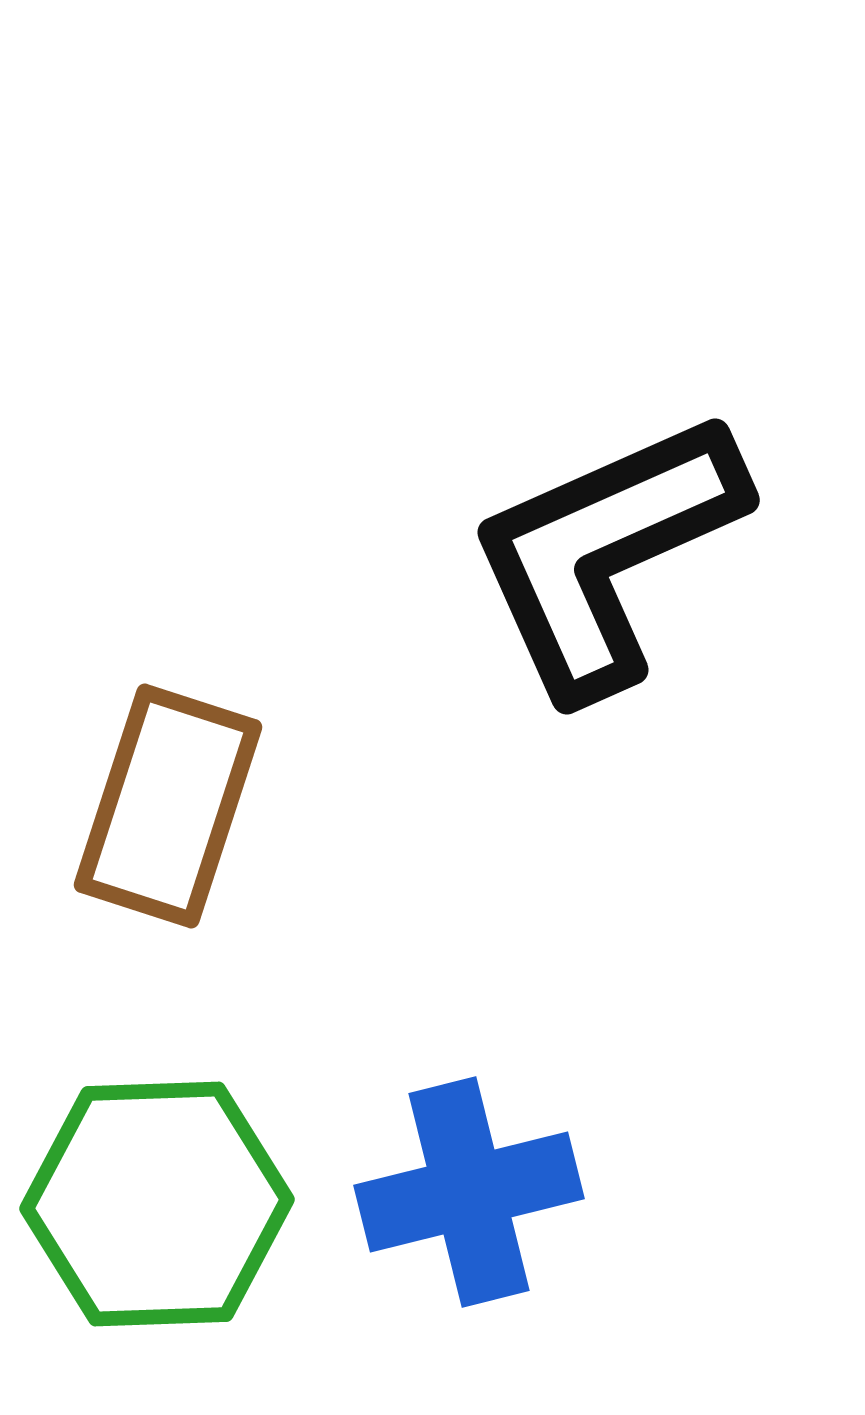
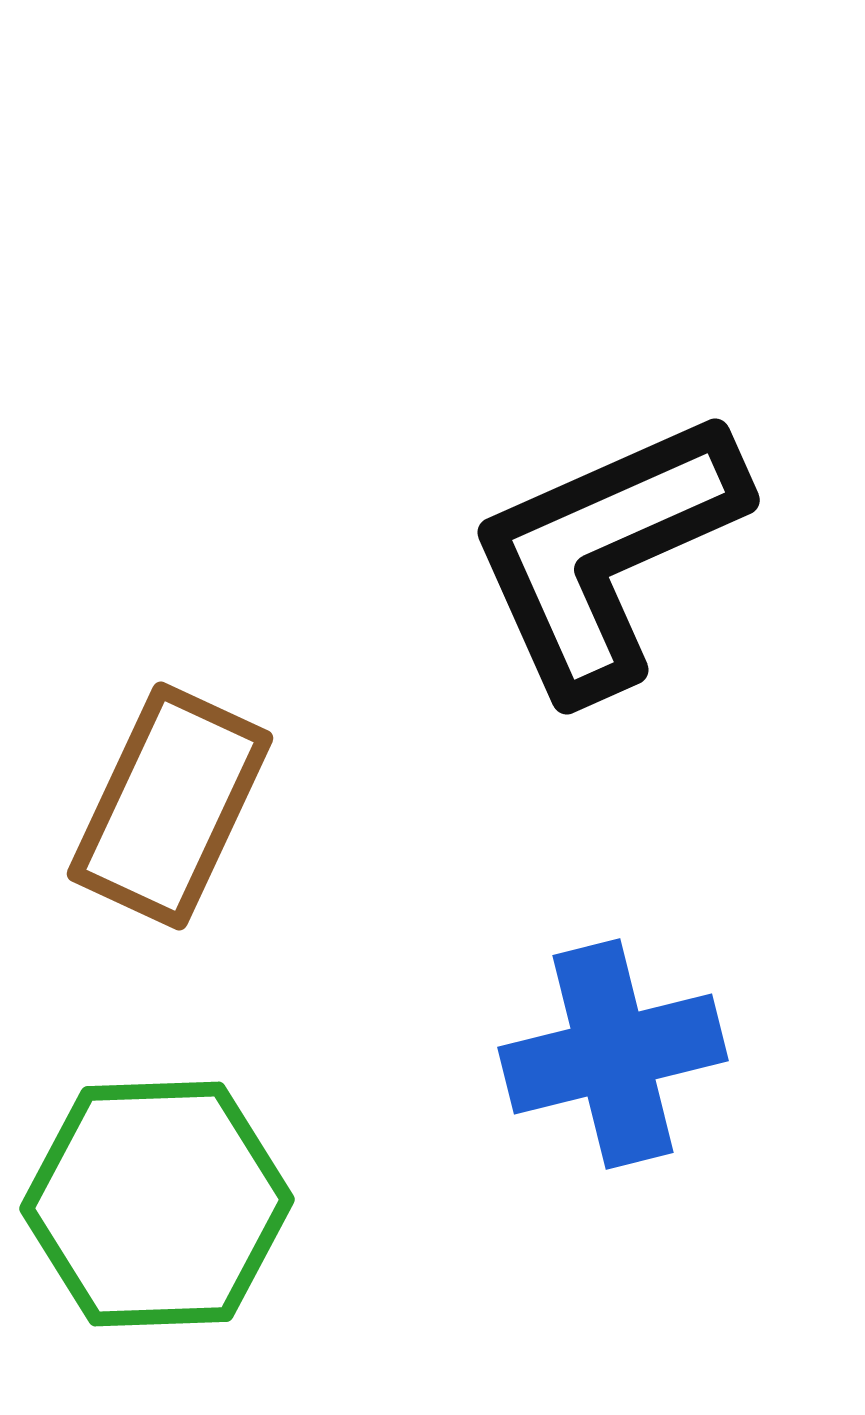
brown rectangle: moved 2 px right; rotated 7 degrees clockwise
blue cross: moved 144 px right, 138 px up
